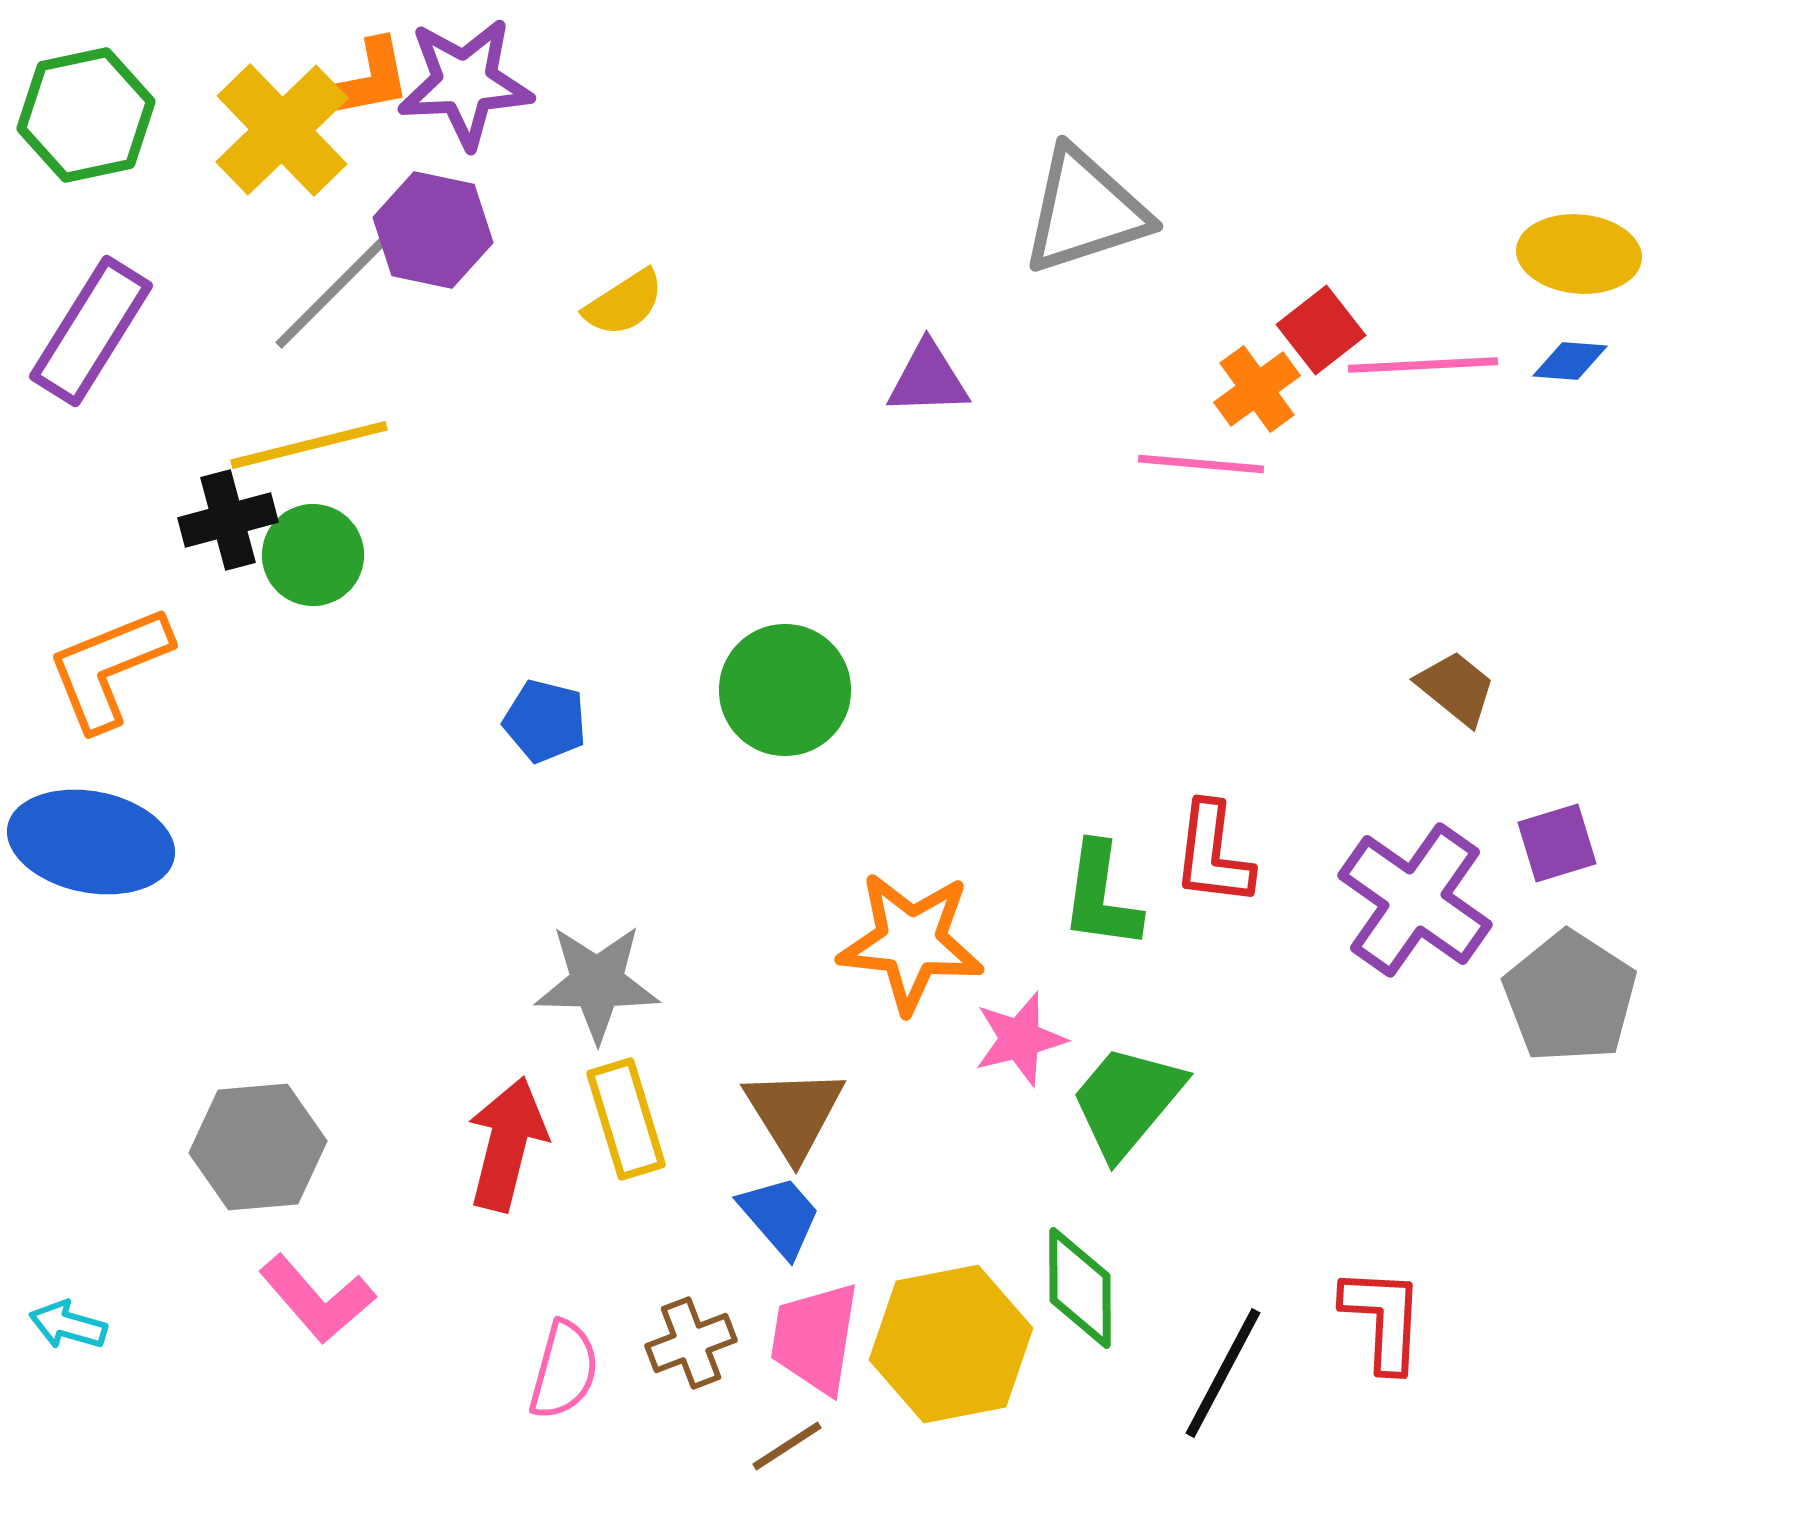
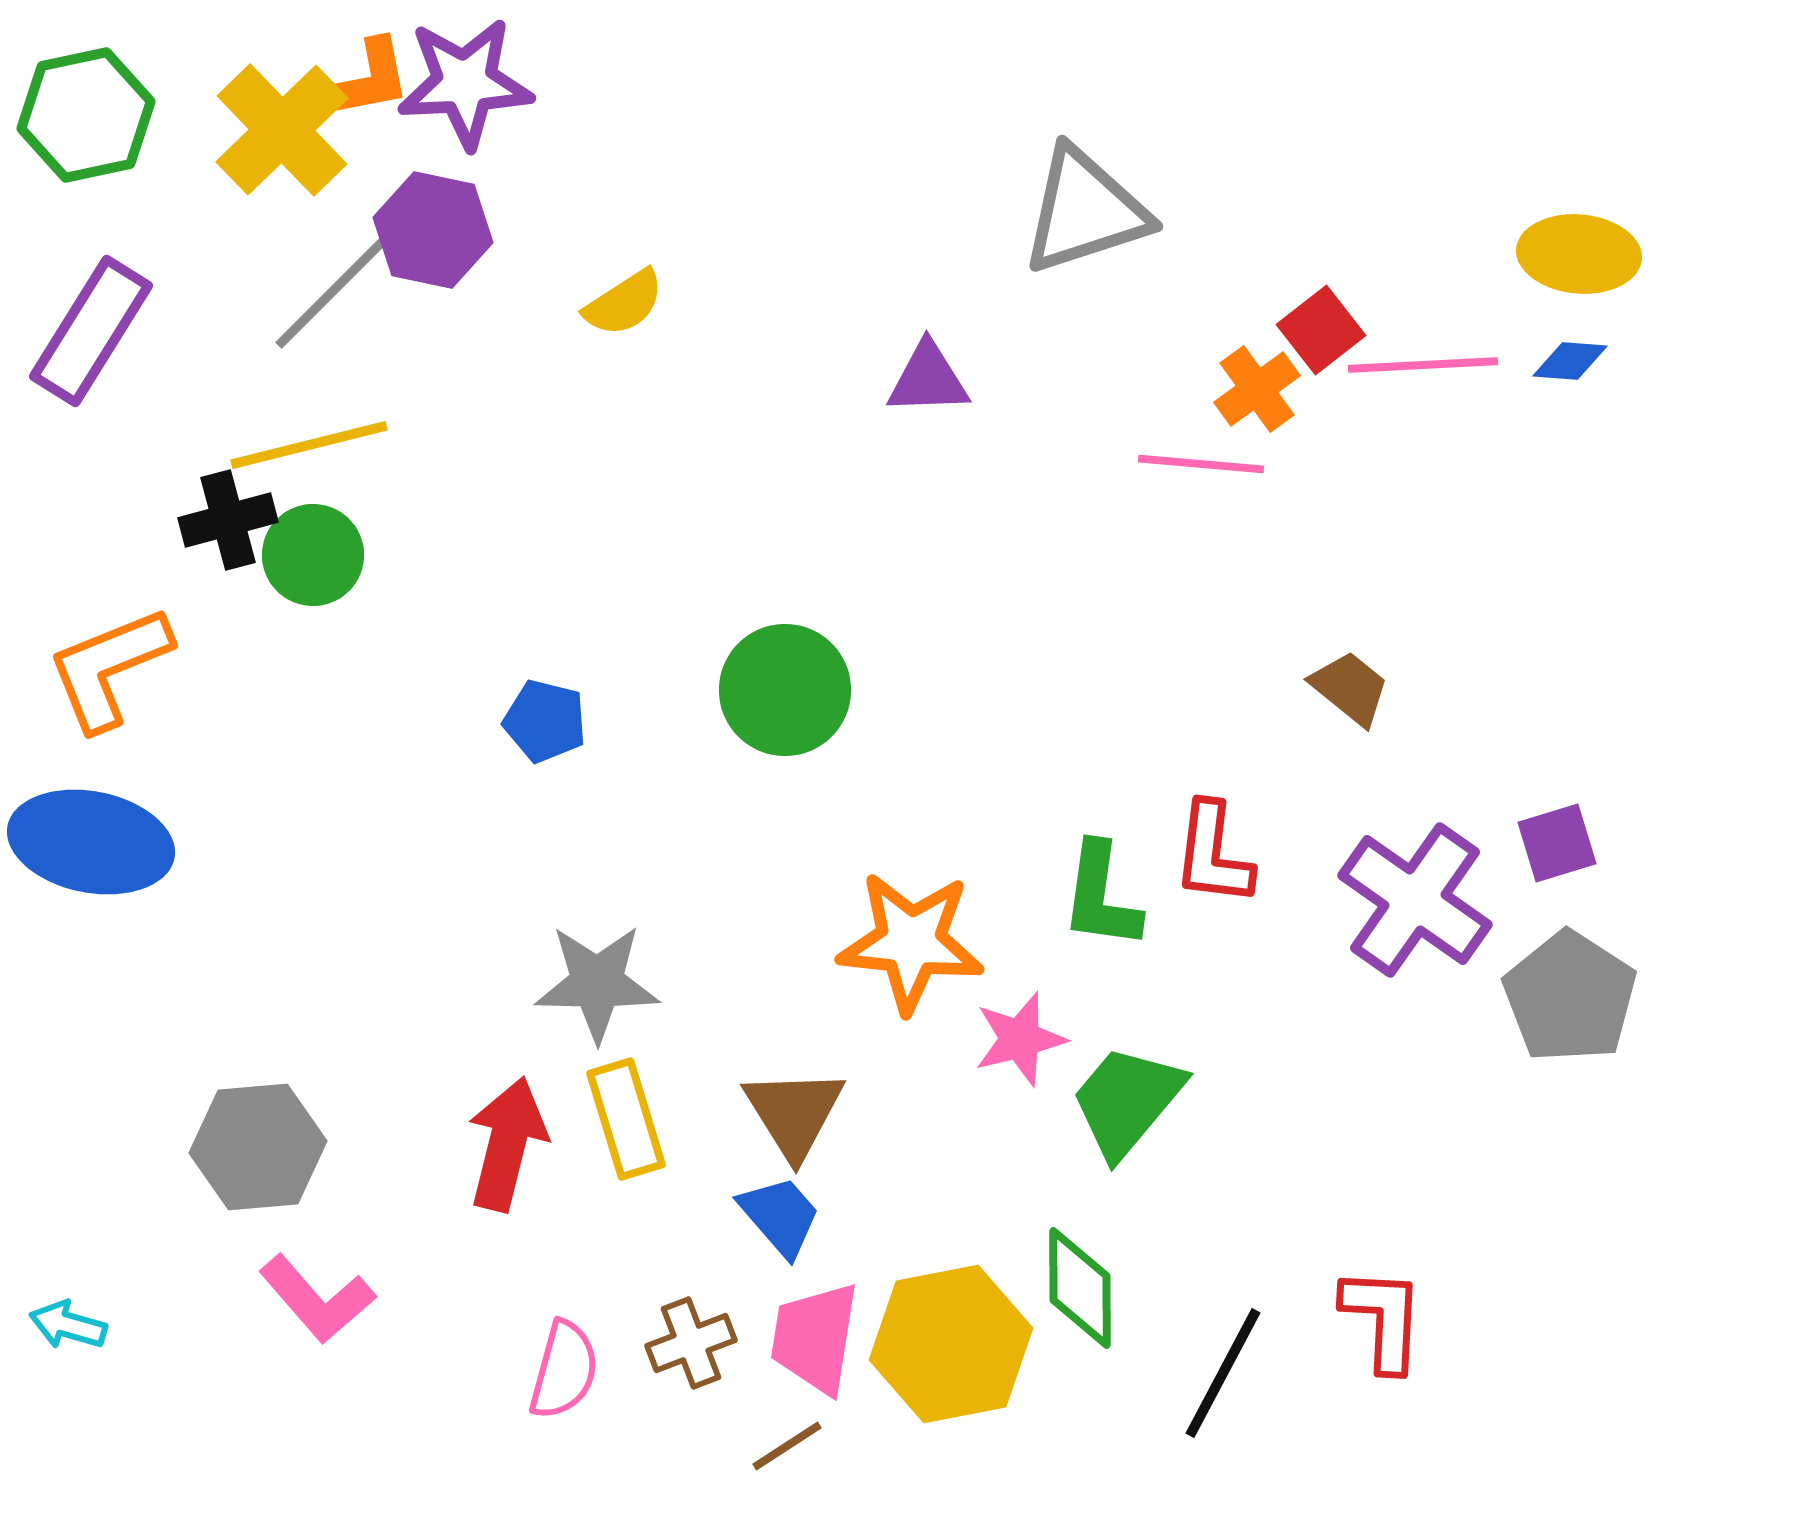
brown trapezoid at (1456, 688): moved 106 px left
